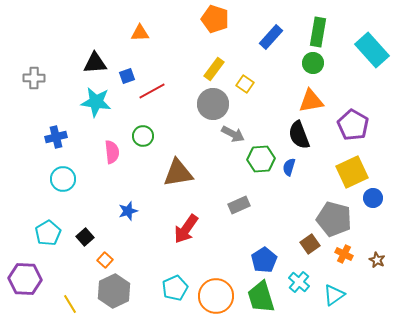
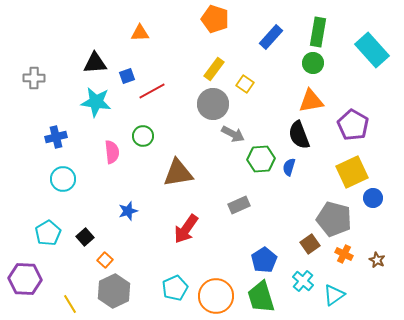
cyan cross at (299, 282): moved 4 px right, 1 px up
